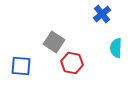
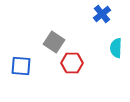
red hexagon: rotated 10 degrees counterclockwise
